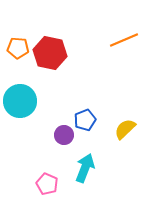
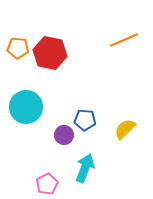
cyan circle: moved 6 px right, 6 px down
blue pentagon: rotated 25 degrees clockwise
pink pentagon: rotated 20 degrees clockwise
